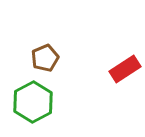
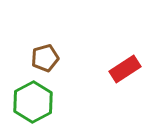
brown pentagon: rotated 8 degrees clockwise
